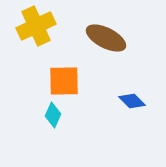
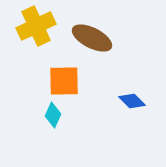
brown ellipse: moved 14 px left
